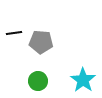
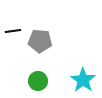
black line: moved 1 px left, 2 px up
gray pentagon: moved 1 px left, 1 px up
